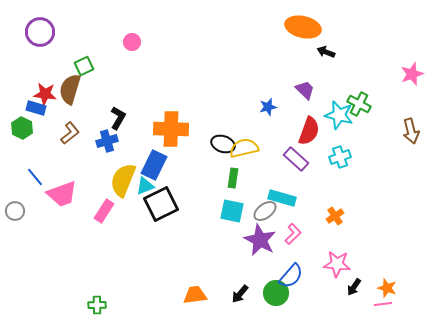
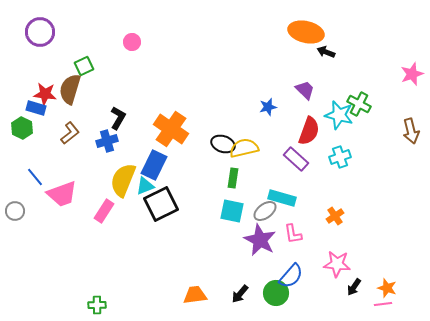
orange ellipse at (303, 27): moved 3 px right, 5 px down
orange cross at (171, 129): rotated 32 degrees clockwise
pink L-shape at (293, 234): rotated 125 degrees clockwise
